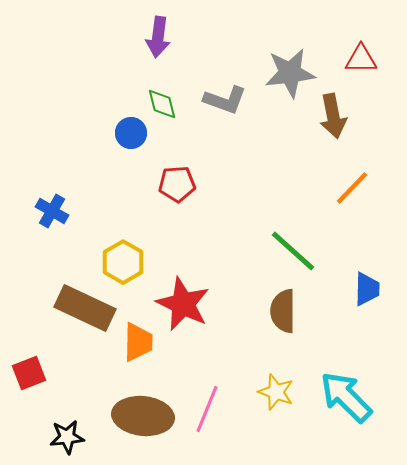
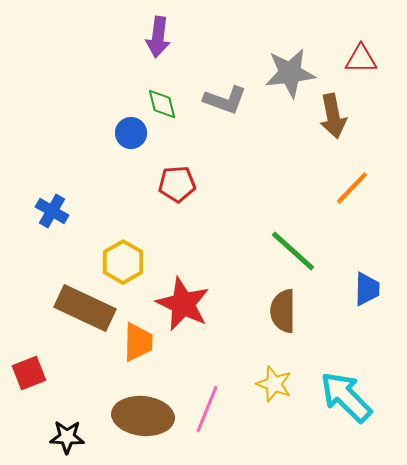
yellow star: moved 2 px left, 8 px up
black star: rotated 8 degrees clockwise
